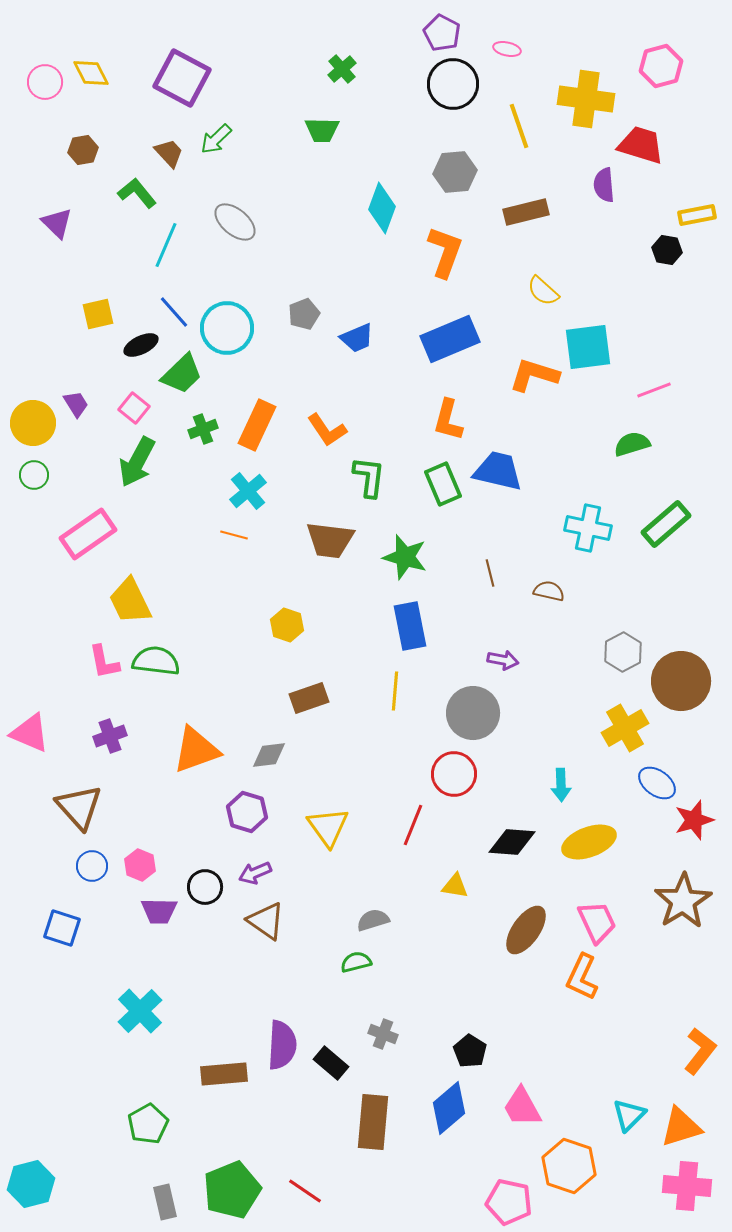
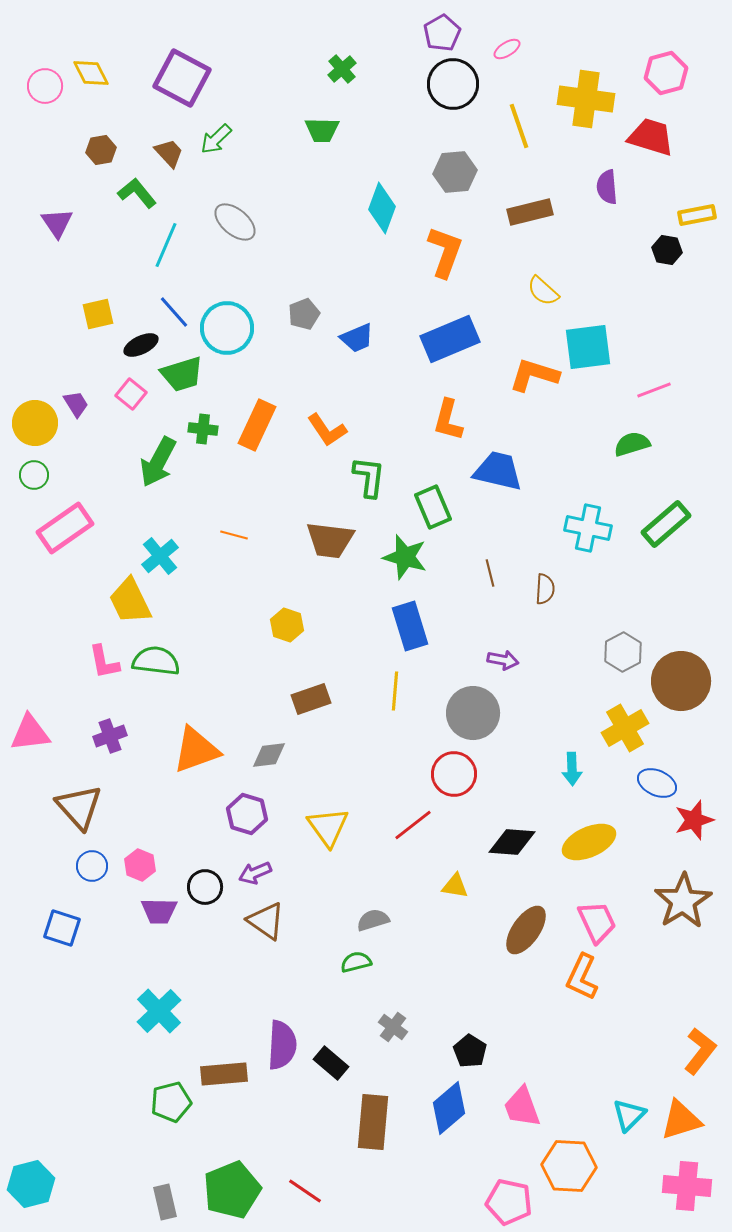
purple pentagon at (442, 33): rotated 15 degrees clockwise
pink ellipse at (507, 49): rotated 44 degrees counterclockwise
pink hexagon at (661, 66): moved 5 px right, 7 px down
pink circle at (45, 82): moved 4 px down
red trapezoid at (641, 145): moved 10 px right, 8 px up
brown hexagon at (83, 150): moved 18 px right
purple semicircle at (604, 185): moved 3 px right, 2 px down
brown rectangle at (526, 212): moved 4 px right
purple triangle at (57, 223): rotated 12 degrees clockwise
green trapezoid at (182, 374): rotated 27 degrees clockwise
pink square at (134, 408): moved 3 px left, 14 px up
yellow circle at (33, 423): moved 2 px right
green cross at (203, 429): rotated 28 degrees clockwise
green arrow at (137, 462): moved 21 px right
green rectangle at (443, 484): moved 10 px left, 23 px down
cyan cross at (248, 491): moved 88 px left, 65 px down
pink rectangle at (88, 534): moved 23 px left, 6 px up
brown semicircle at (549, 591): moved 4 px left, 2 px up; rotated 80 degrees clockwise
blue rectangle at (410, 626): rotated 6 degrees counterclockwise
brown rectangle at (309, 698): moved 2 px right, 1 px down
pink triangle at (30, 733): rotated 30 degrees counterclockwise
blue ellipse at (657, 783): rotated 12 degrees counterclockwise
cyan arrow at (561, 785): moved 11 px right, 16 px up
purple hexagon at (247, 812): moved 2 px down
red line at (413, 825): rotated 30 degrees clockwise
yellow ellipse at (589, 842): rotated 4 degrees counterclockwise
cyan cross at (140, 1011): moved 19 px right
gray cross at (383, 1034): moved 10 px right, 7 px up; rotated 16 degrees clockwise
pink trapezoid at (522, 1107): rotated 9 degrees clockwise
green pentagon at (148, 1124): moved 23 px right, 22 px up; rotated 15 degrees clockwise
orange triangle at (681, 1127): moved 7 px up
orange hexagon at (569, 1166): rotated 16 degrees counterclockwise
